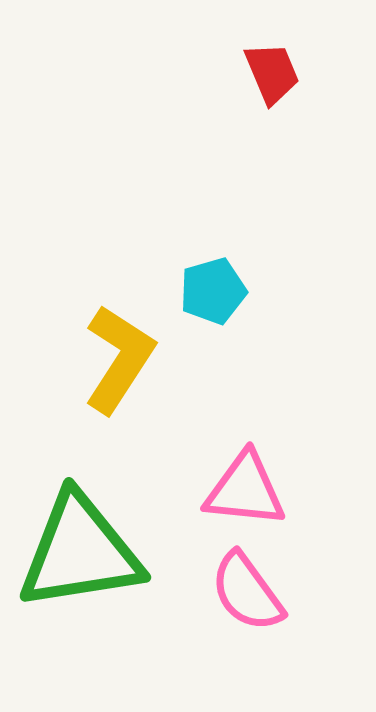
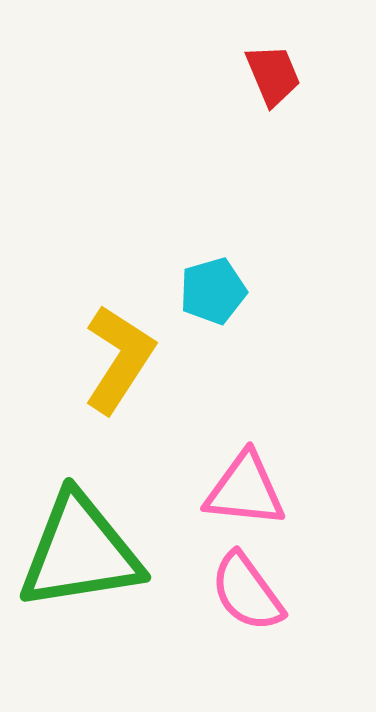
red trapezoid: moved 1 px right, 2 px down
